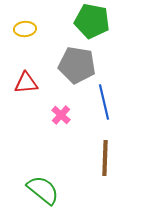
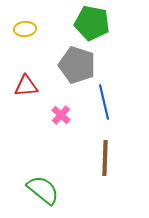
green pentagon: moved 2 px down
gray pentagon: rotated 9 degrees clockwise
red triangle: moved 3 px down
